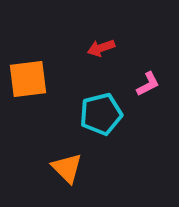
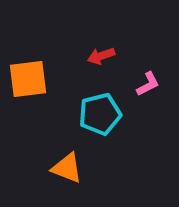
red arrow: moved 8 px down
cyan pentagon: moved 1 px left
orange triangle: rotated 24 degrees counterclockwise
